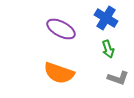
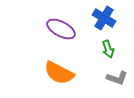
blue cross: moved 2 px left
orange semicircle: rotated 8 degrees clockwise
gray L-shape: moved 1 px left
